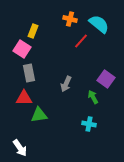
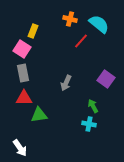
gray rectangle: moved 6 px left
gray arrow: moved 1 px up
green arrow: moved 9 px down
